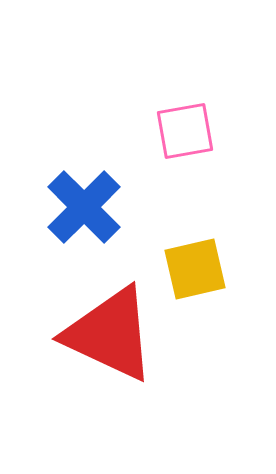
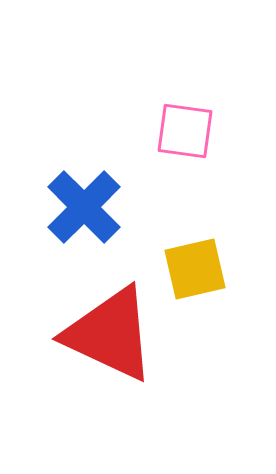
pink square: rotated 18 degrees clockwise
